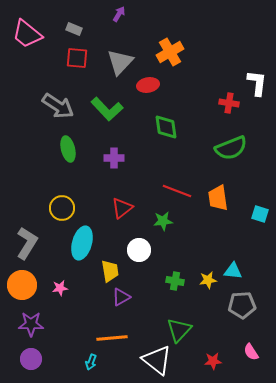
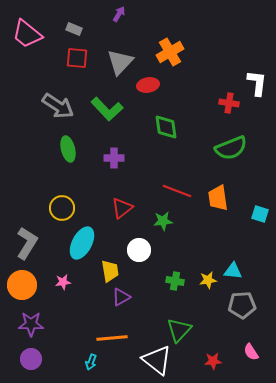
cyan ellipse: rotated 12 degrees clockwise
pink star: moved 3 px right, 6 px up
